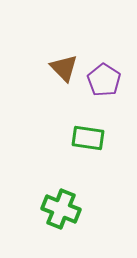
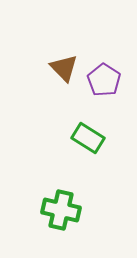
green rectangle: rotated 24 degrees clockwise
green cross: moved 1 px down; rotated 9 degrees counterclockwise
